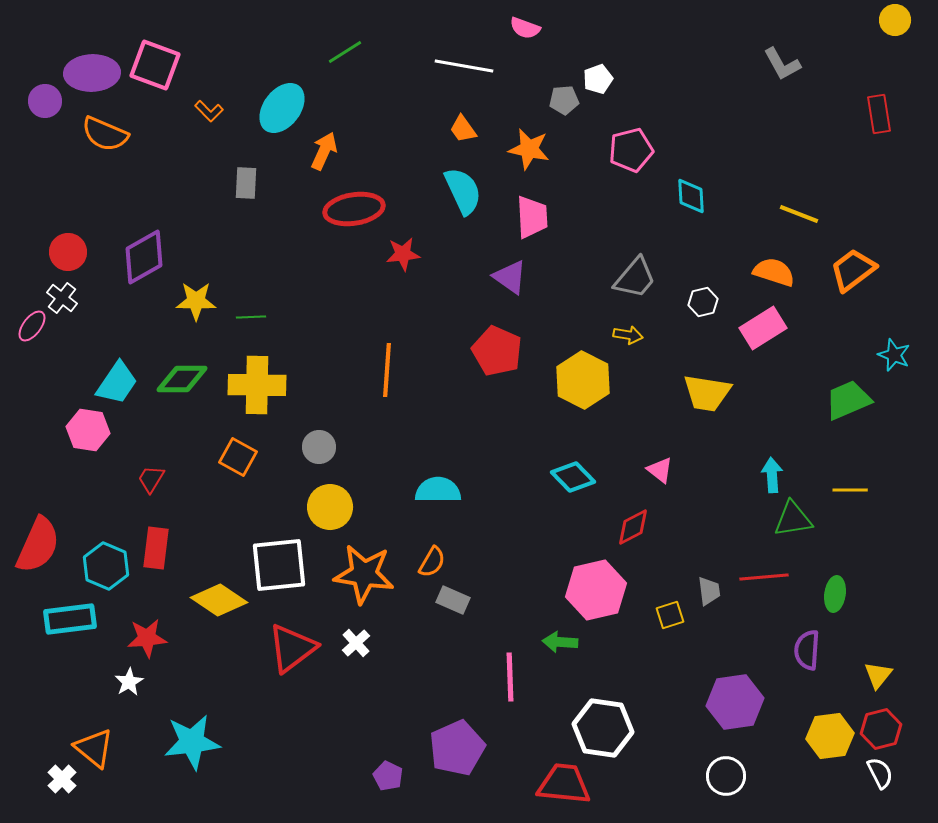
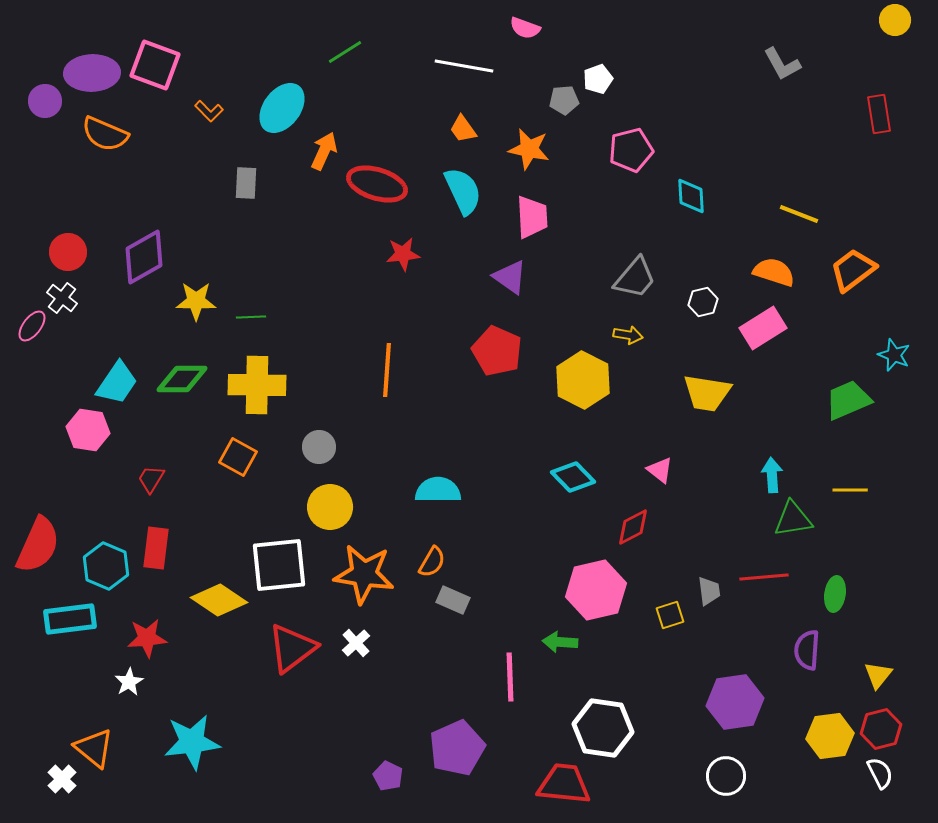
red ellipse at (354, 209): moved 23 px right, 25 px up; rotated 26 degrees clockwise
